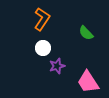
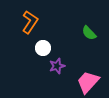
orange L-shape: moved 12 px left, 3 px down
green semicircle: moved 3 px right
pink trapezoid: rotated 75 degrees clockwise
